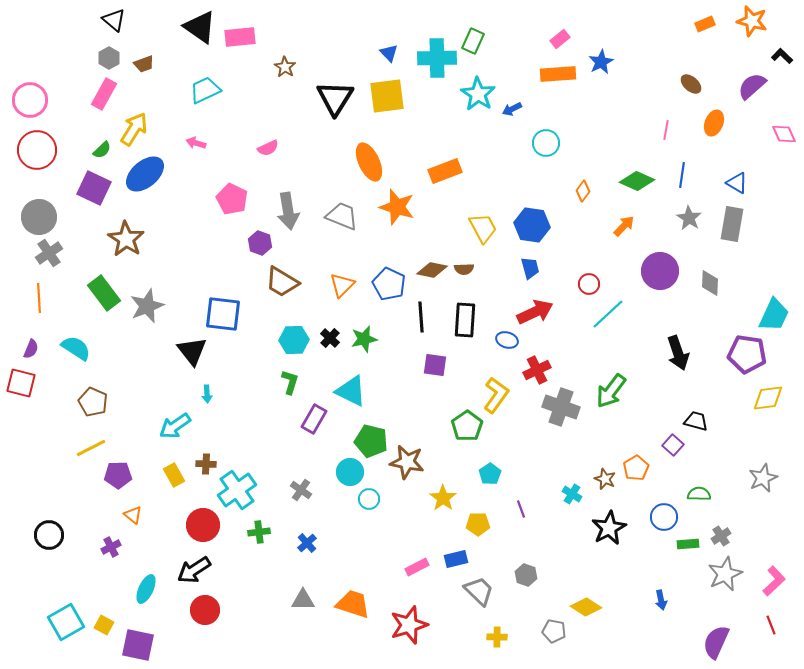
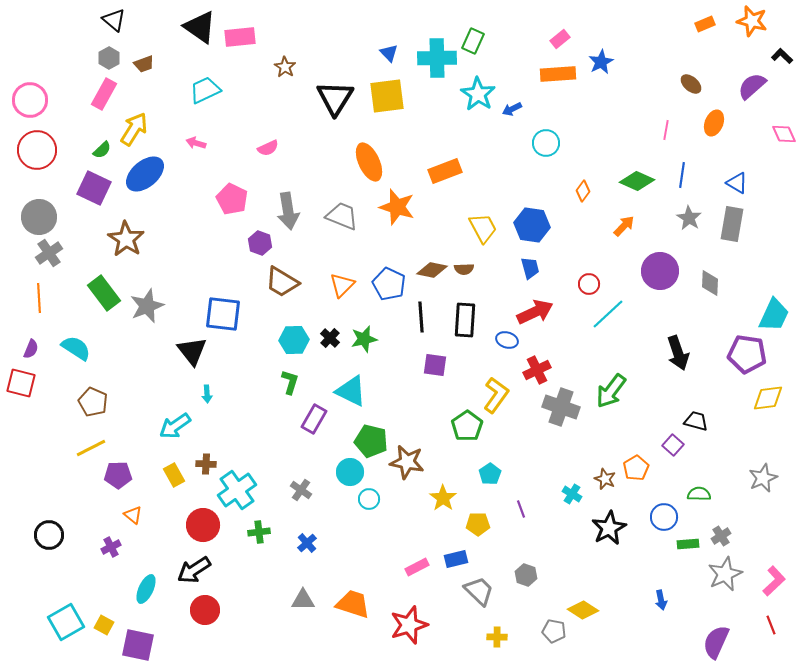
yellow diamond at (586, 607): moved 3 px left, 3 px down
